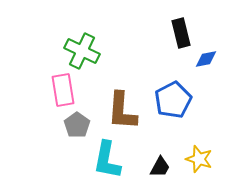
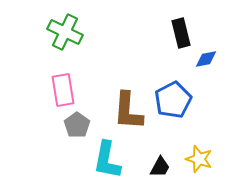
green cross: moved 17 px left, 19 px up
brown L-shape: moved 6 px right
